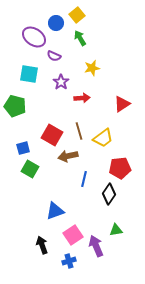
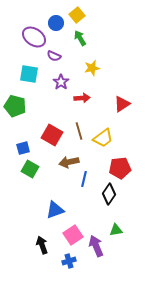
brown arrow: moved 1 px right, 6 px down
blue triangle: moved 1 px up
